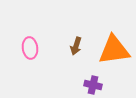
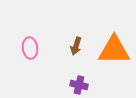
orange triangle: rotated 8 degrees clockwise
purple cross: moved 14 px left
